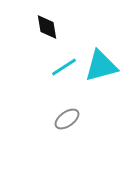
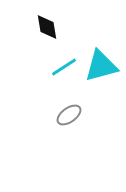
gray ellipse: moved 2 px right, 4 px up
